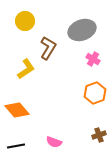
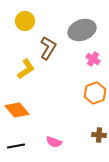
brown cross: rotated 24 degrees clockwise
